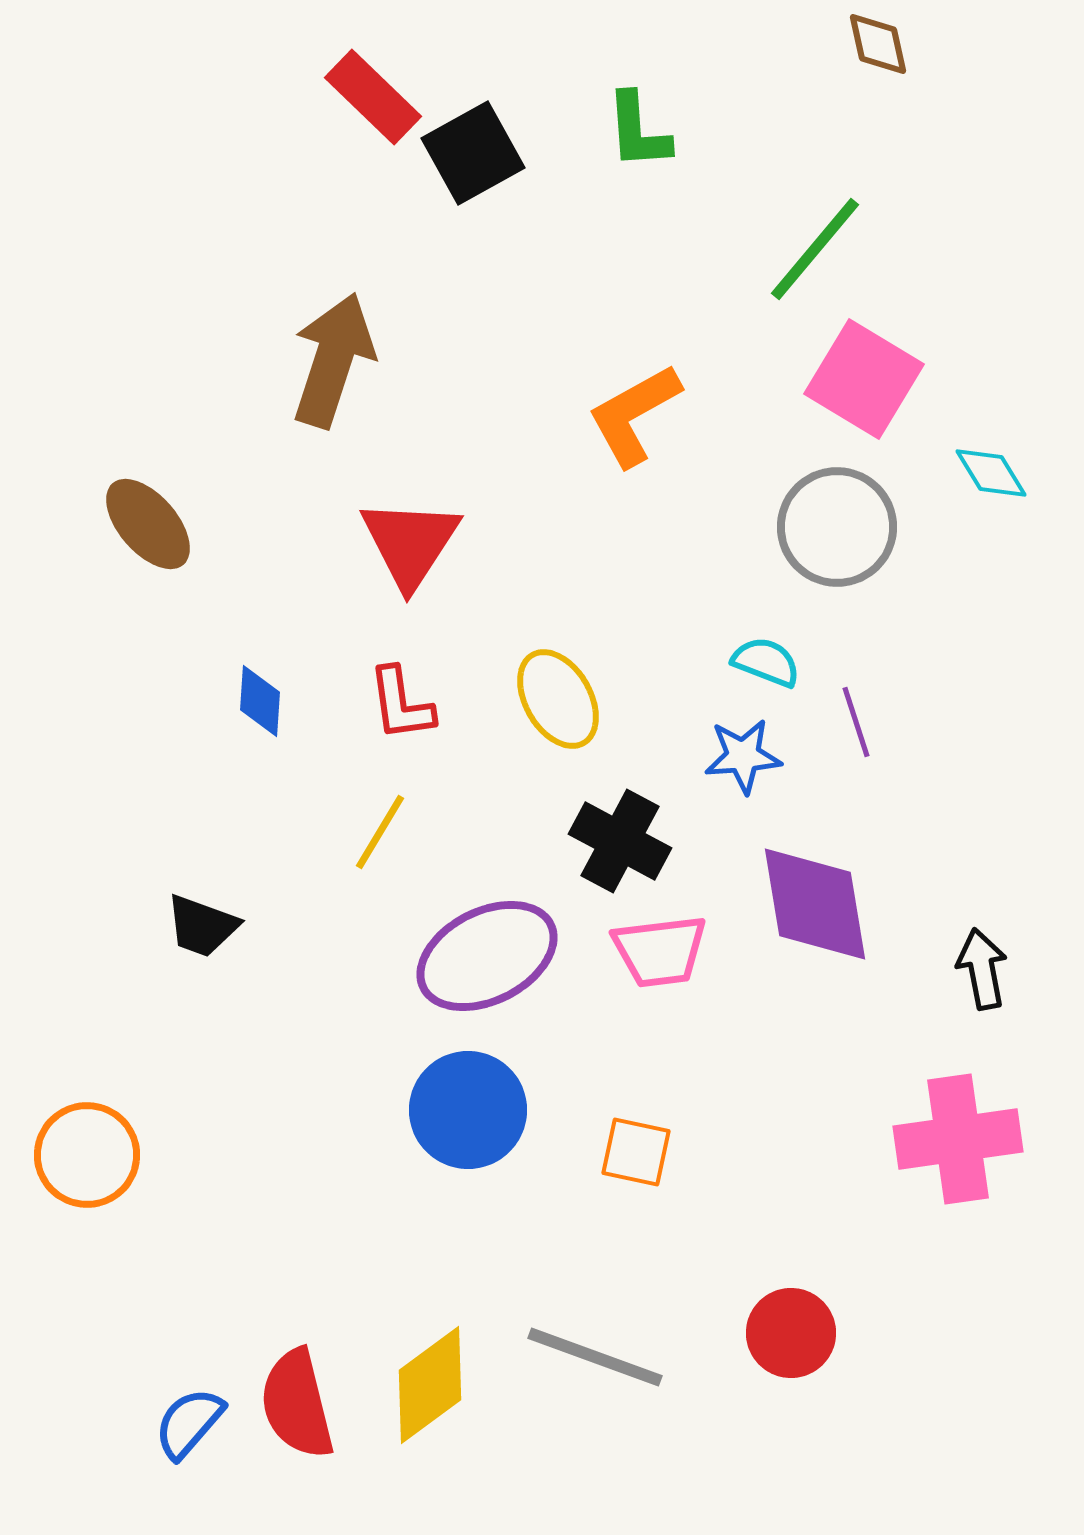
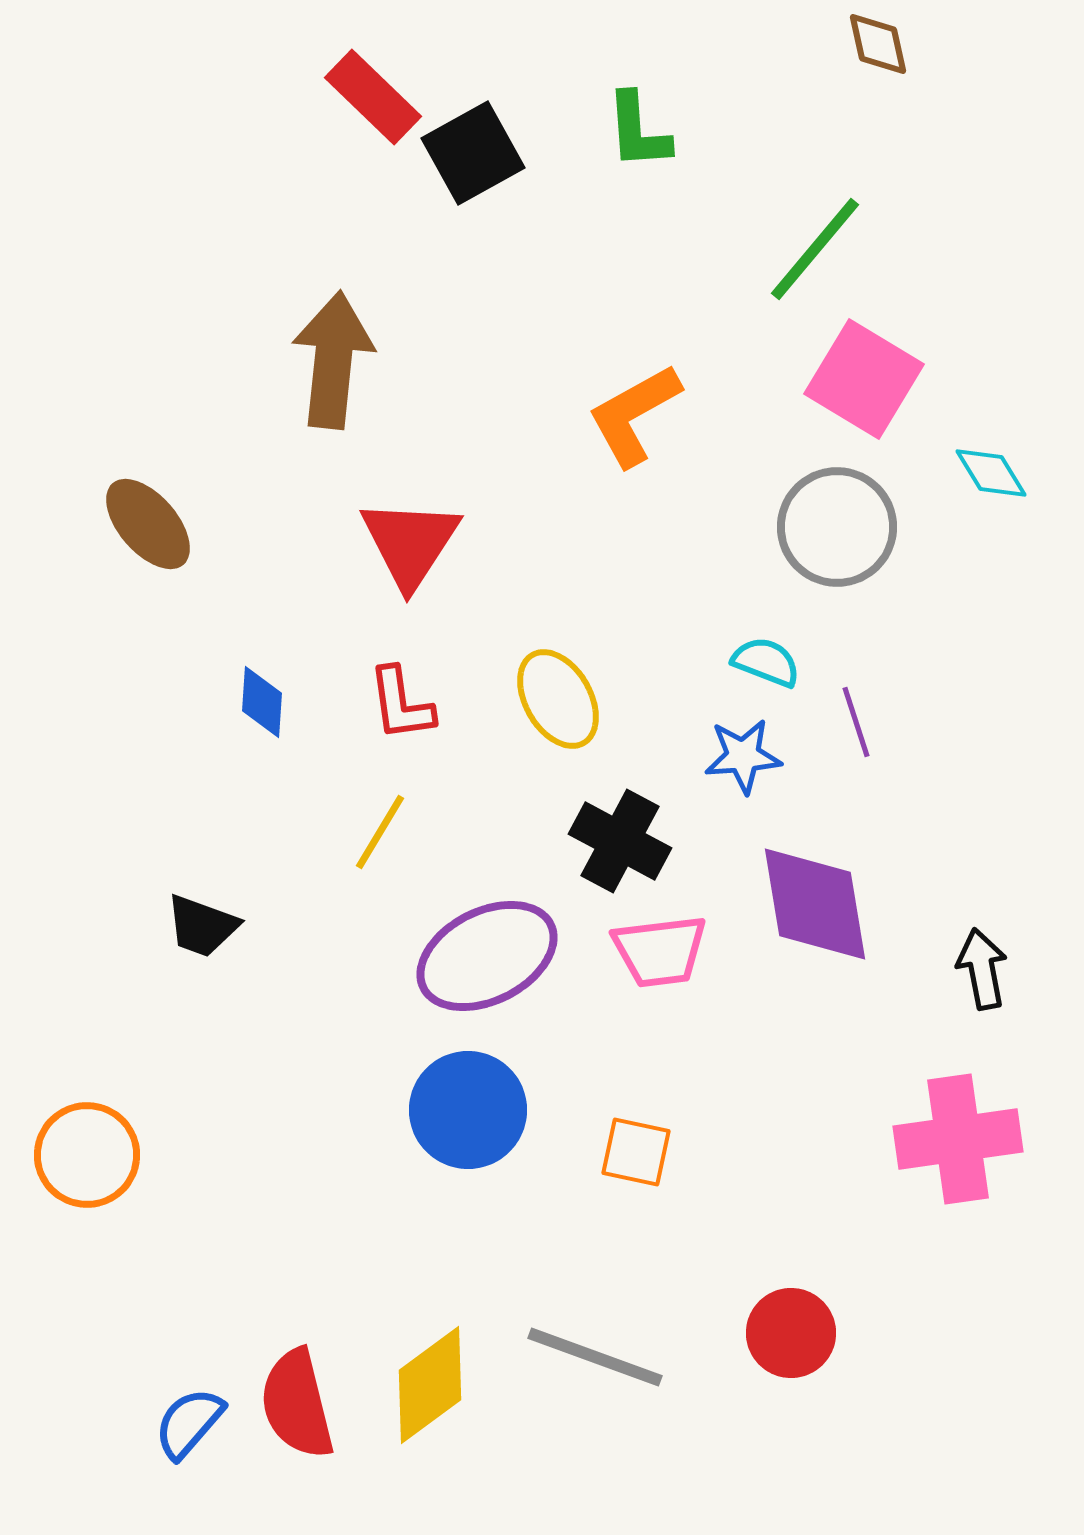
brown arrow: rotated 12 degrees counterclockwise
blue diamond: moved 2 px right, 1 px down
